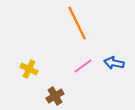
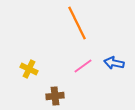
brown cross: rotated 24 degrees clockwise
